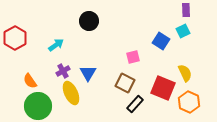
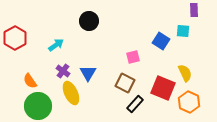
purple rectangle: moved 8 px right
cyan square: rotated 32 degrees clockwise
purple cross: rotated 24 degrees counterclockwise
